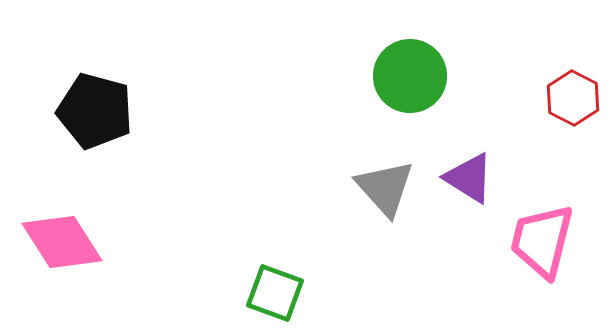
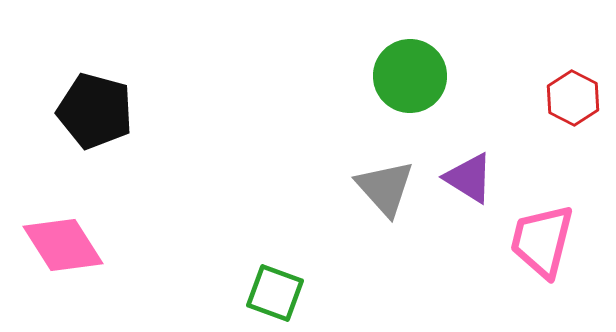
pink diamond: moved 1 px right, 3 px down
